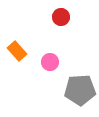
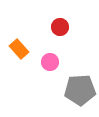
red circle: moved 1 px left, 10 px down
orange rectangle: moved 2 px right, 2 px up
